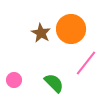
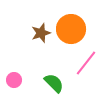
brown star: rotated 24 degrees clockwise
